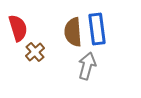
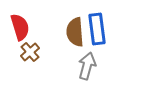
red semicircle: moved 2 px right, 1 px up
brown semicircle: moved 2 px right
brown cross: moved 5 px left
